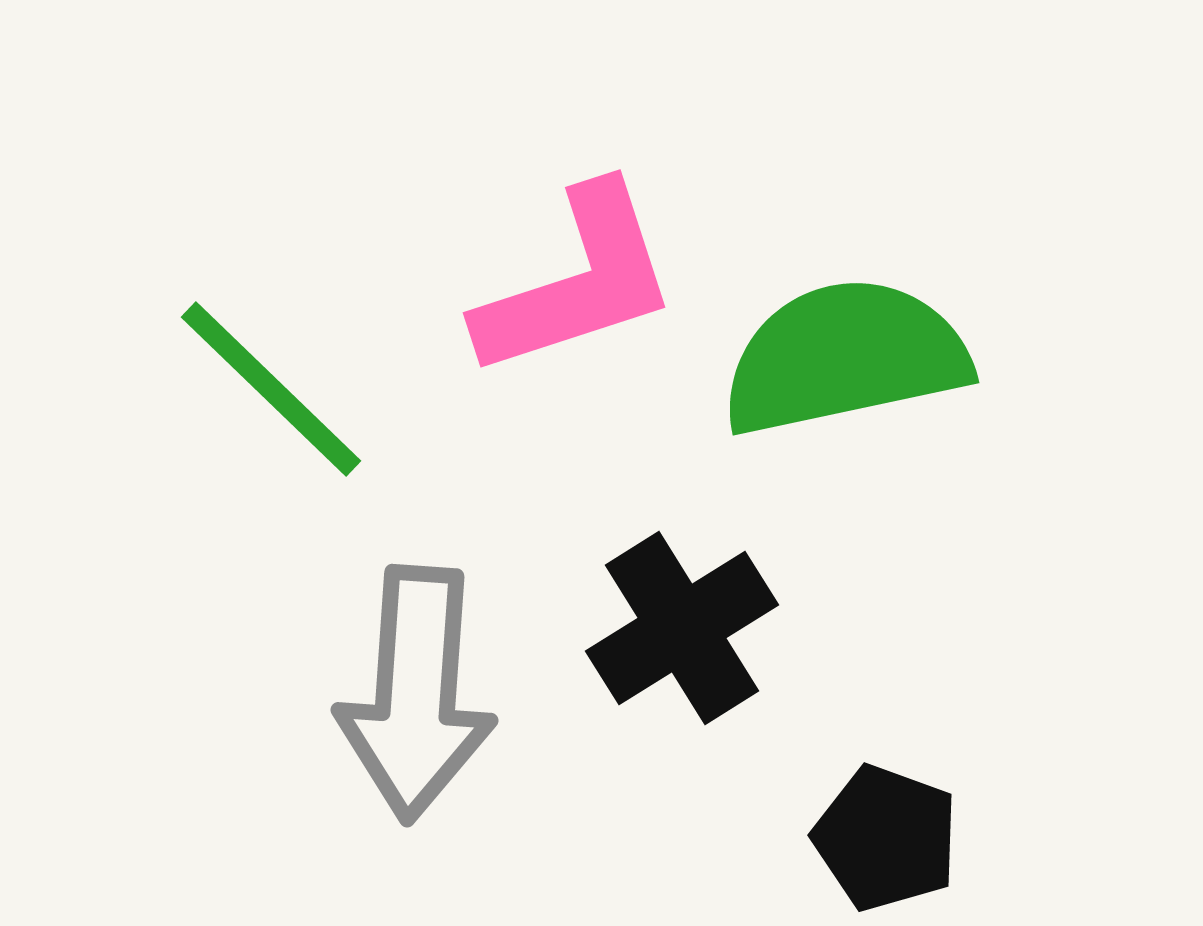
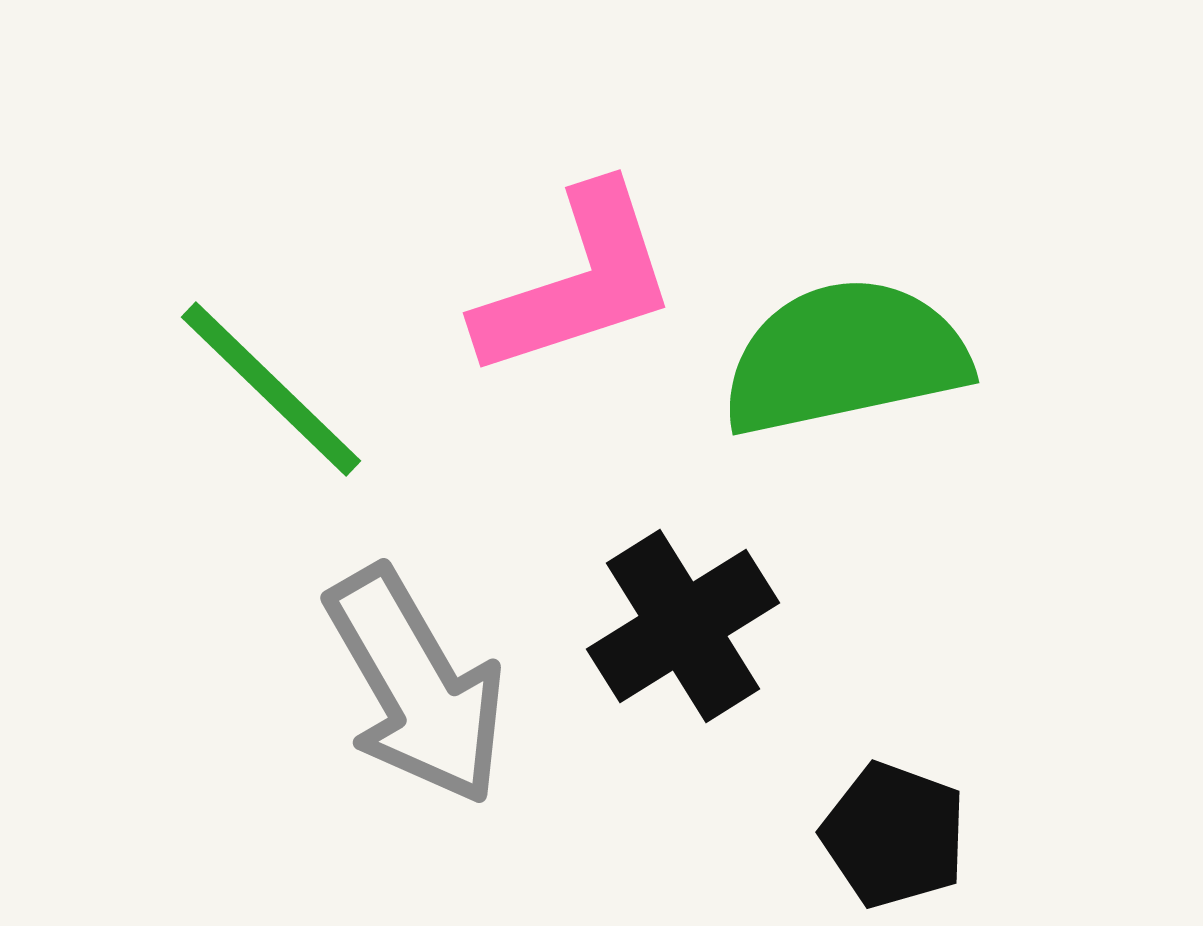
black cross: moved 1 px right, 2 px up
gray arrow: moved 8 px up; rotated 34 degrees counterclockwise
black pentagon: moved 8 px right, 3 px up
